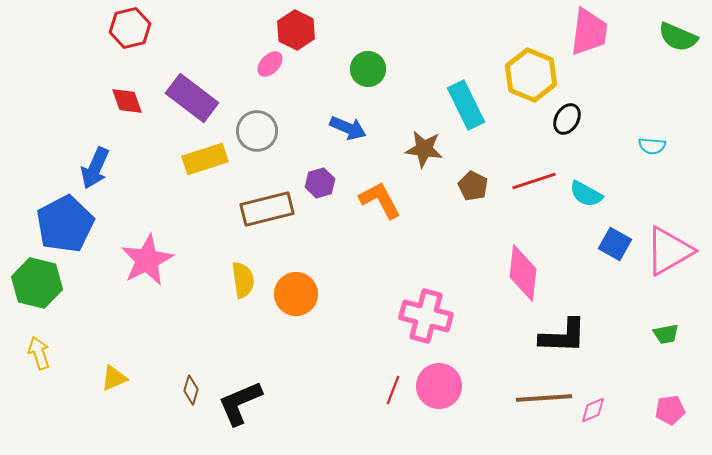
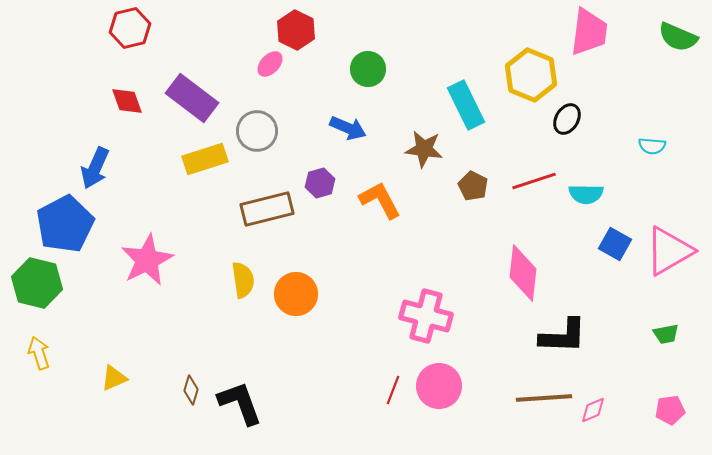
cyan semicircle at (586, 194): rotated 28 degrees counterclockwise
black L-shape at (240, 403): rotated 93 degrees clockwise
